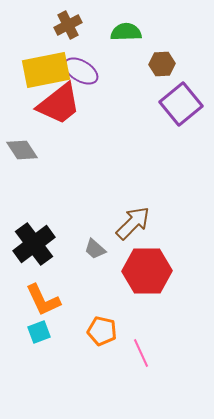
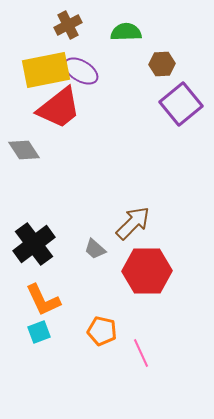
red trapezoid: moved 4 px down
gray diamond: moved 2 px right
